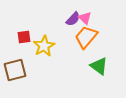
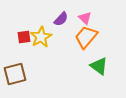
purple semicircle: moved 12 px left
yellow star: moved 3 px left, 9 px up
brown square: moved 4 px down
